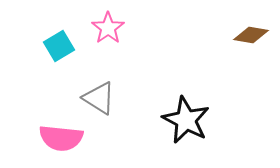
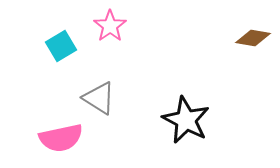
pink star: moved 2 px right, 2 px up
brown diamond: moved 2 px right, 3 px down
cyan square: moved 2 px right
pink semicircle: rotated 18 degrees counterclockwise
